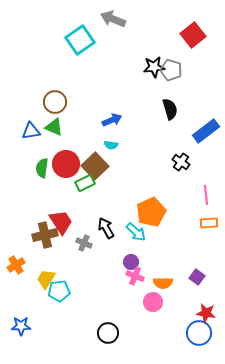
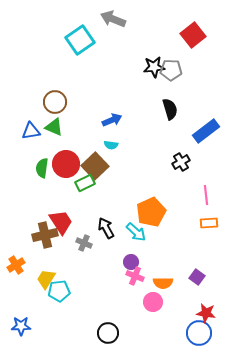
gray pentagon: rotated 15 degrees counterclockwise
black cross: rotated 24 degrees clockwise
